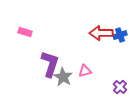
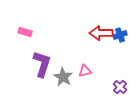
purple L-shape: moved 8 px left
